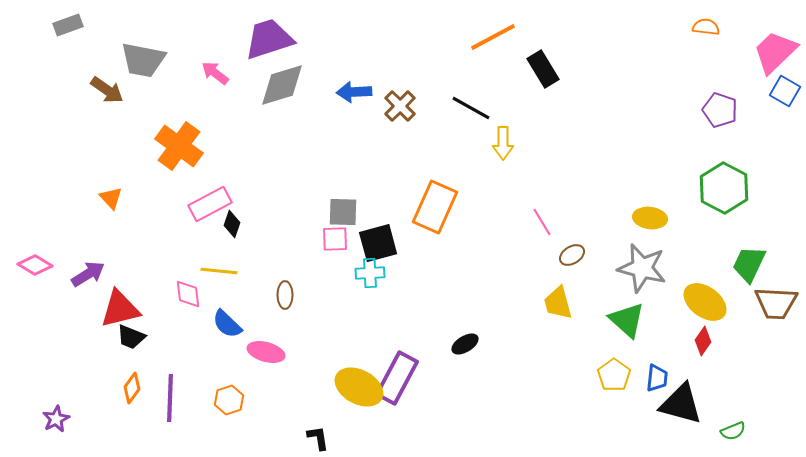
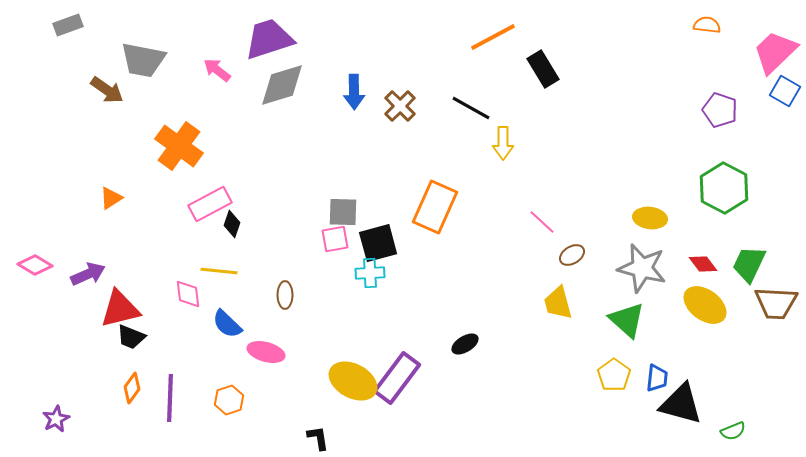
orange semicircle at (706, 27): moved 1 px right, 2 px up
pink arrow at (215, 73): moved 2 px right, 3 px up
blue arrow at (354, 92): rotated 88 degrees counterclockwise
orange triangle at (111, 198): rotated 40 degrees clockwise
pink line at (542, 222): rotated 16 degrees counterclockwise
pink square at (335, 239): rotated 8 degrees counterclockwise
purple arrow at (88, 274): rotated 8 degrees clockwise
yellow ellipse at (705, 302): moved 3 px down
red diamond at (703, 341): moved 77 px up; rotated 72 degrees counterclockwise
purple rectangle at (397, 378): rotated 9 degrees clockwise
yellow ellipse at (359, 387): moved 6 px left, 6 px up
